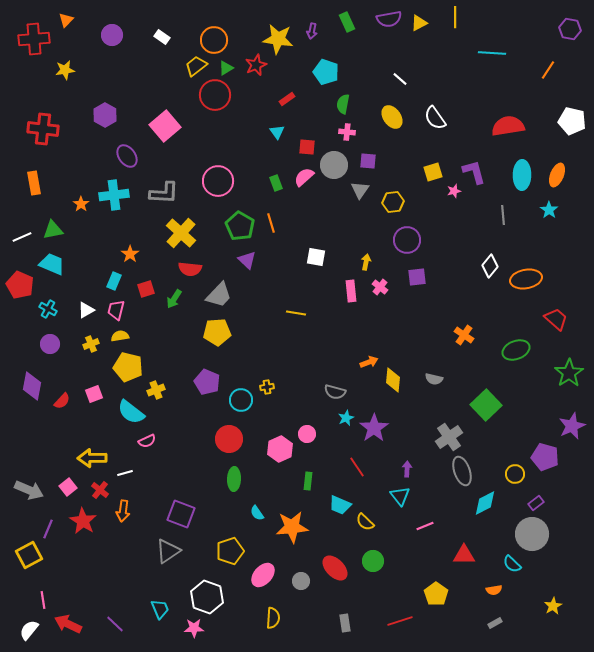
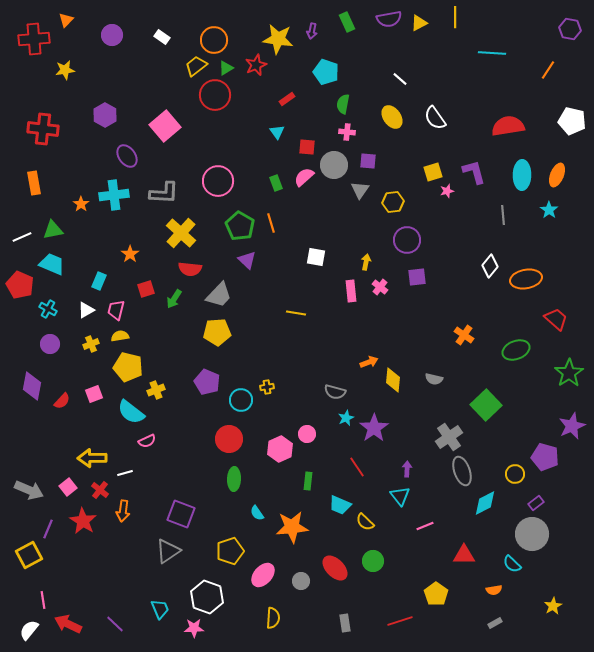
pink star at (454, 191): moved 7 px left
cyan rectangle at (114, 281): moved 15 px left
